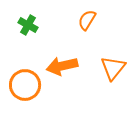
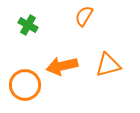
orange semicircle: moved 3 px left, 4 px up
orange triangle: moved 5 px left, 3 px up; rotated 36 degrees clockwise
